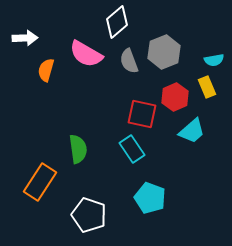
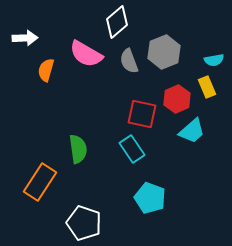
red hexagon: moved 2 px right, 2 px down
white pentagon: moved 5 px left, 8 px down
